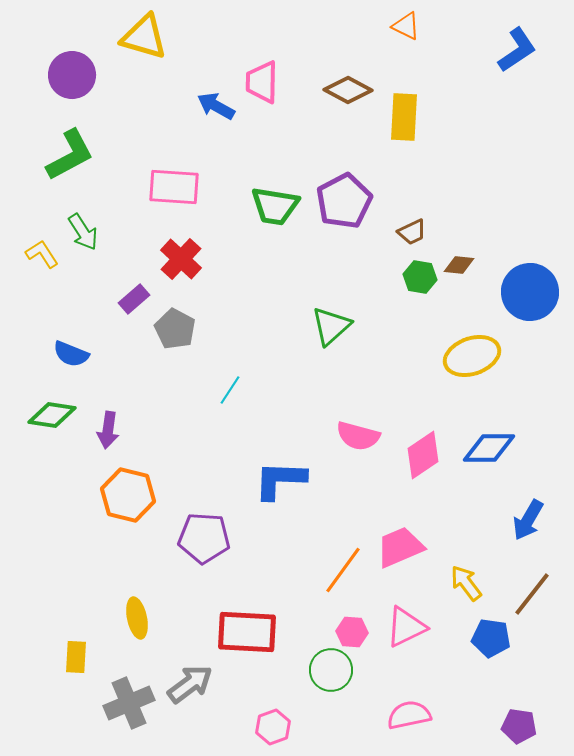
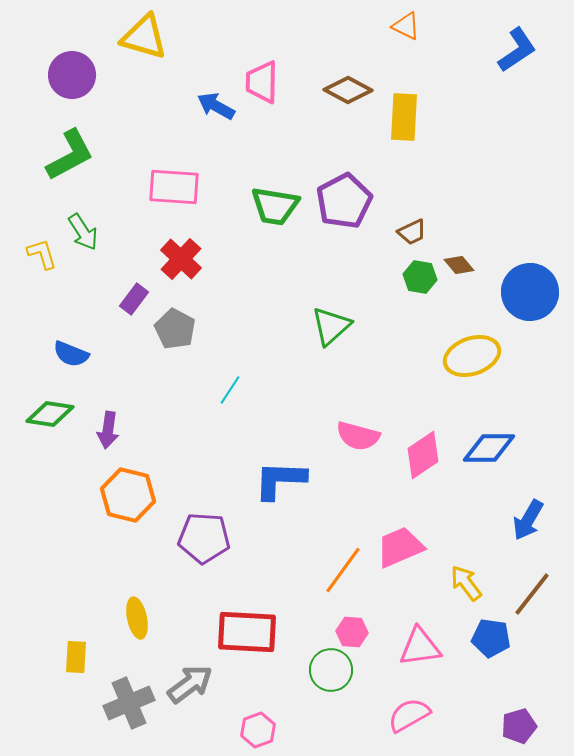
yellow L-shape at (42, 254): rotated 16 degrees clockwise
brown diamond at (459, 265): rotated 44 degrees clockwise
purple rectangle at (134, 299): rotated 12 degrees counterclockwise
green diamond at (52, 415): moved 2 px left, 1 px up
pink triangle at (406, 627): moved 14 px right, 20 px down; rotated 18 degrees clockwise
pink semicircle at (409, 715): rotated 18 degrees counterclockwise
purple pentagon at (519, 726): rotated 24 degrees counterclockwise
pink hexagon at (273, 727): moved 15 px left, 3 px down
